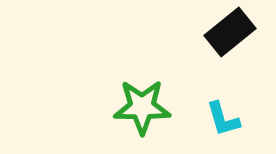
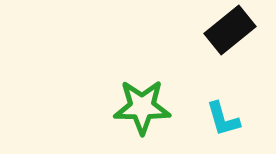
black rectangle: moved 2 px up
